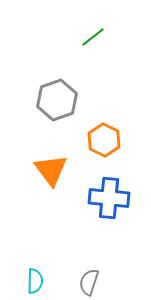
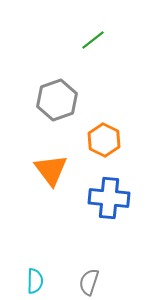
green line: moved 3 px down
